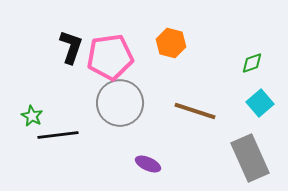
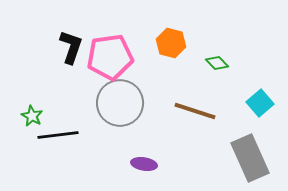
green diamond: moved 35 px left; rotated 65 degrees clockwise
purple ellipse: moved 4 px left; rotated 15 degrees counterclockwise
